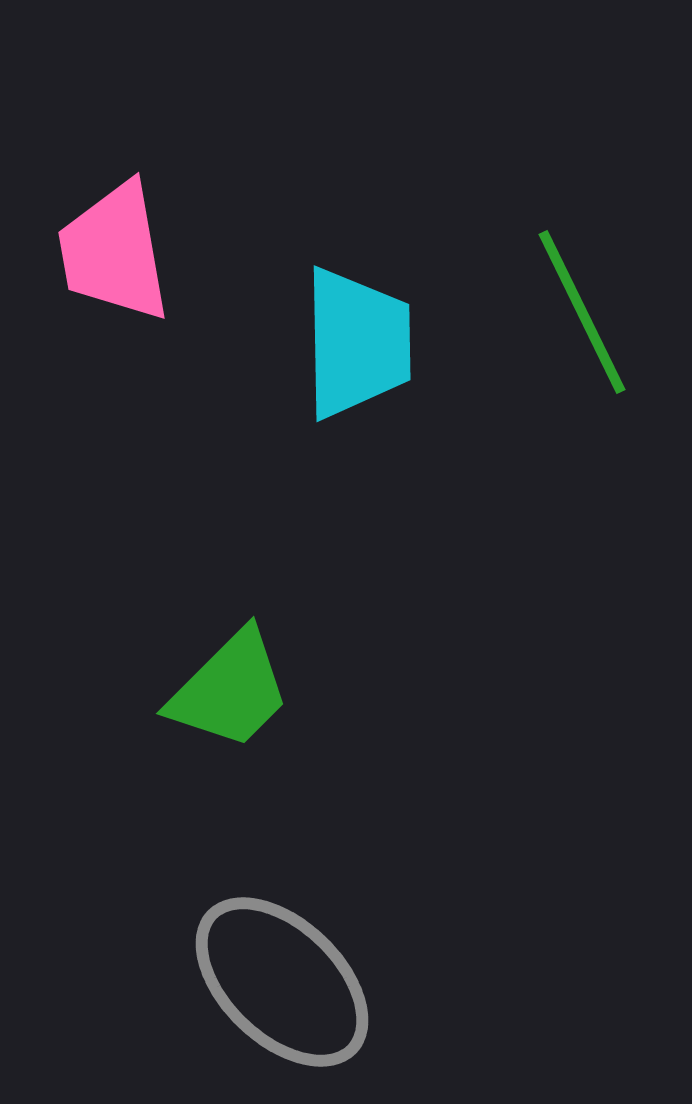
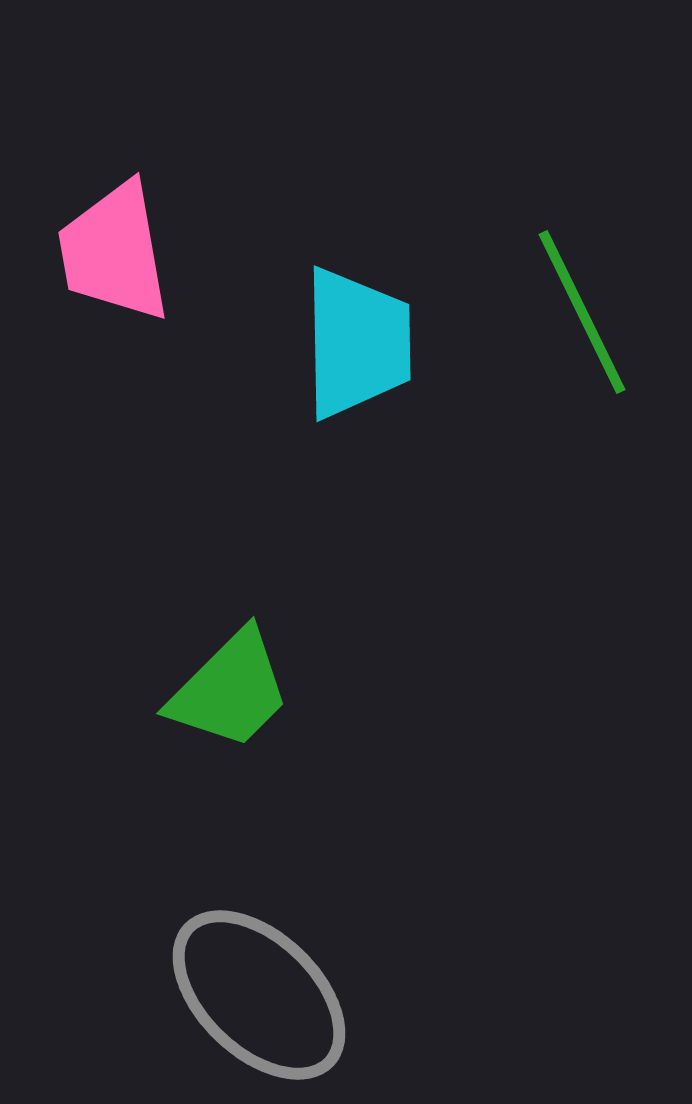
gray ellipse: moved 23 px left, 13 px down
